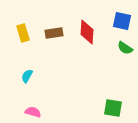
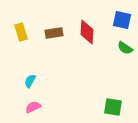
blue square: moved 1 px up
yellow rectangle: moved 2 px left, 1 px up
cyan semicircle: moved 3 px right, 5 px down
green square: moved 1 px up
pink semicircle: moved 5 px up; rotated 42 degrees counterclockwise
